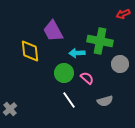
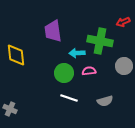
red arrow: moved 8 px down
purple trapezoid: rotated 20 degrees clockwise
yellow diamond: moved 14 px left, 4 px down
gray circle: moved 4 px right, 2 px down
pink semicircle: moved 2 px right, 7 px up; rotated 48 degrees counterclockwise
white line: moved 2 px up; rotated 36 degrees counterclockwise
gray cross: rotated 24 degrees counterclockwise
